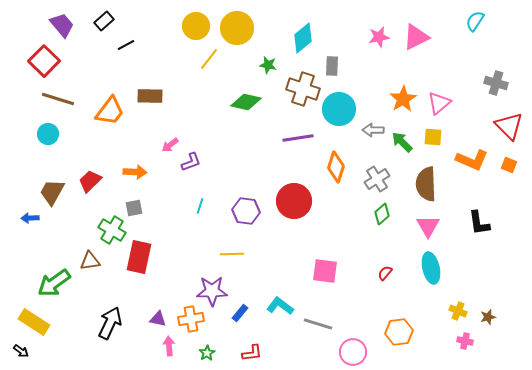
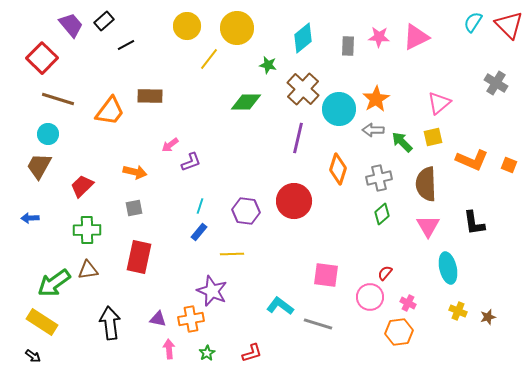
cyan semicircle at (475, 21): moved 2 px left, 1 px down
purple trapezoid at (62, 25): moved 9 px right
yellow circle at (196, 26): moved 9 px left
pink star at (379, 37): rotated 15 degrees clockwise
red square at (44, 61): moved 2 px left, 3 px up
gray rectangle at (332, 66): moved 16 px right, 20 px up
gray cross at (496, 83): rotated 15 degrees clockwise
brown cross at (303, 89): rotated 24 degrees clockwise
orange star at (403, 99): moved 27 px left
green diamond at (246, 102): rotated 12 degrees counterclockwise
red triangle at (509, 126): moved 101 px up
yellow square at (433, 137): rotated 18 degrees counterclockwise
purple line at (298, 138): rotated 68 degrees counterclockwise
orange diamond at (336, 167): moved 2 px right, 2 px down
orange arrow at (135, 172): rotated 10 degrees clockwise
gray cross at (377, 179): moved 2 px right, 1 px up; rotated 20 degrees clockwise
red trapezoid at (90, 181): moved 8 px left, 5 px down
brown trapezoid at (52, 192): moved 13 px left, 26 px up
black L-shape at (479, 223): moved 5 px left
green cross at (112, 230): moved 25 px left; rotated 32 degrees counterclockwise
brown triangle at (90, 261): moved 2 px left, 9 px down
cyan ellipse at (431, 268): moved 17 px right
pink square at (325, 271): moved 1 px right, 4 px down
purple star at (212, 291): rotated 24 degrees clockwise
blue rectangle at (240, 313): moved 41 px left, 81 px up
yellow rectangle at (34, 322): moved 8 px right
black arrow at (110, 323): rotated 32 degrees counterclockwise
pink cross at (465, 341): moved 57 px left, 38 px up; rotated 14 degrees clockwise
pink arrow at (169, 346): moved 3 px down
black arrow at (21, 351): moved 12 px right, 5 px down
pink circle at (353, 352): moved 17 px right, 55 px up
red L-shape at (252, 353): rotated 10 degrees counterclockwise
